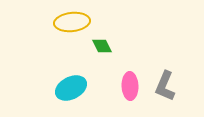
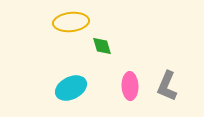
yellow ellipse: moved 1 px left
green diamond: rotated 10 degrees clockwise
gray L-shape: moved 2 px right
